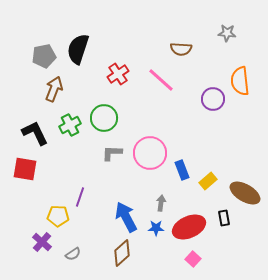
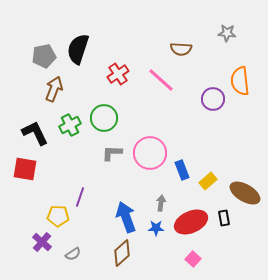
blue arrow: rotated 8 degrees clockwise
red ellipse: moved 2 px right, 5 px up
